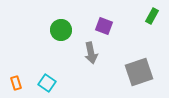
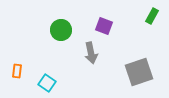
orange rectangle: moved 1 px right, 12 px up; rotated 24 degrees clockwise
